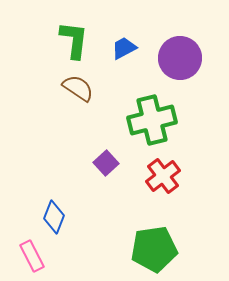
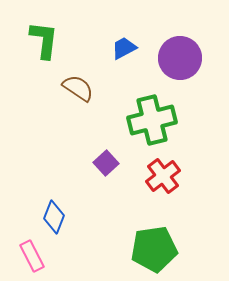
green L-shape: moved 30 px left
